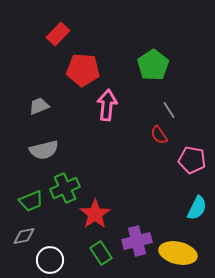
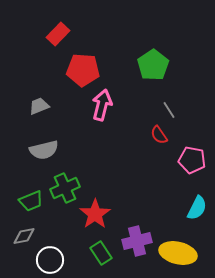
pink arrow: moved 5 px left; rotated 8 degrees clockwise
